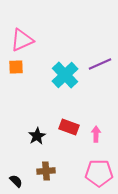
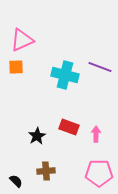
purple line: moved 3 px down; rotated 45 degrees clockwise
cyan cross: rotated 32 degrees counterclockwise
